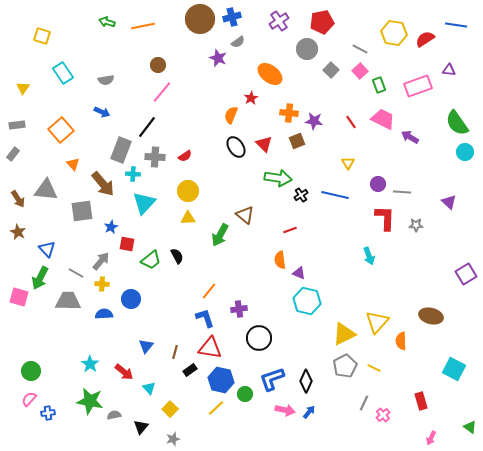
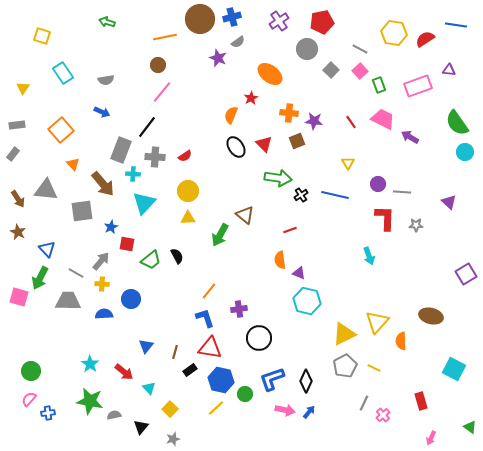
orange line at (143, 26): moved 22 px right, 11 px down
